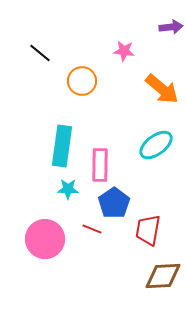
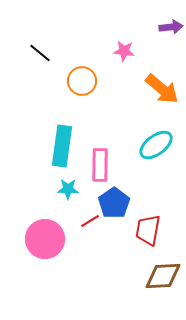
red line: moved 2 px left, 8 px up; rotated 54 degrees counterclockwise
